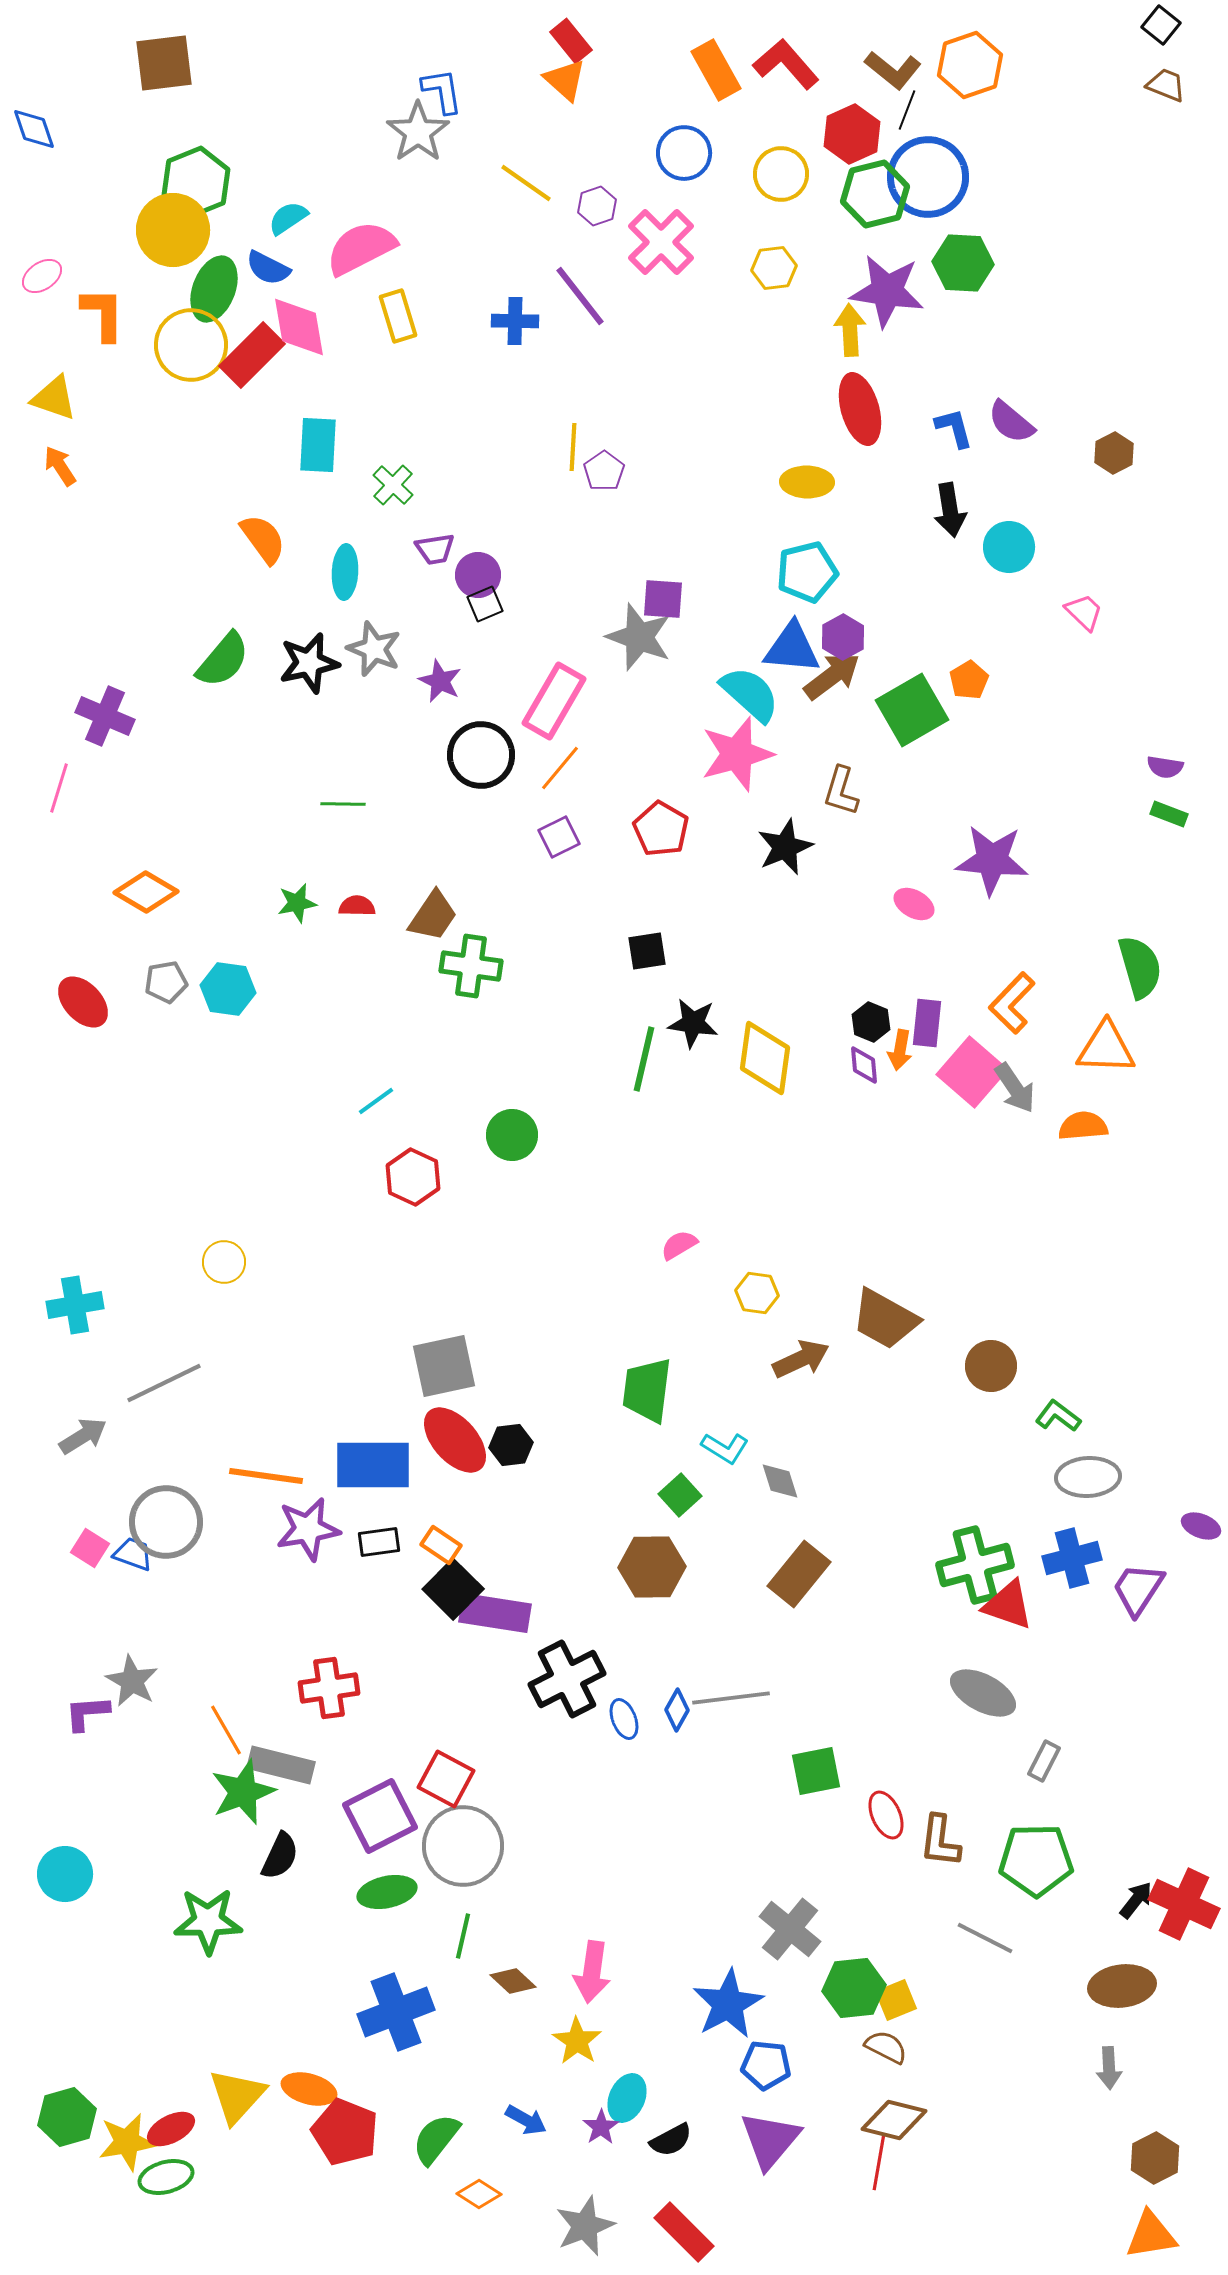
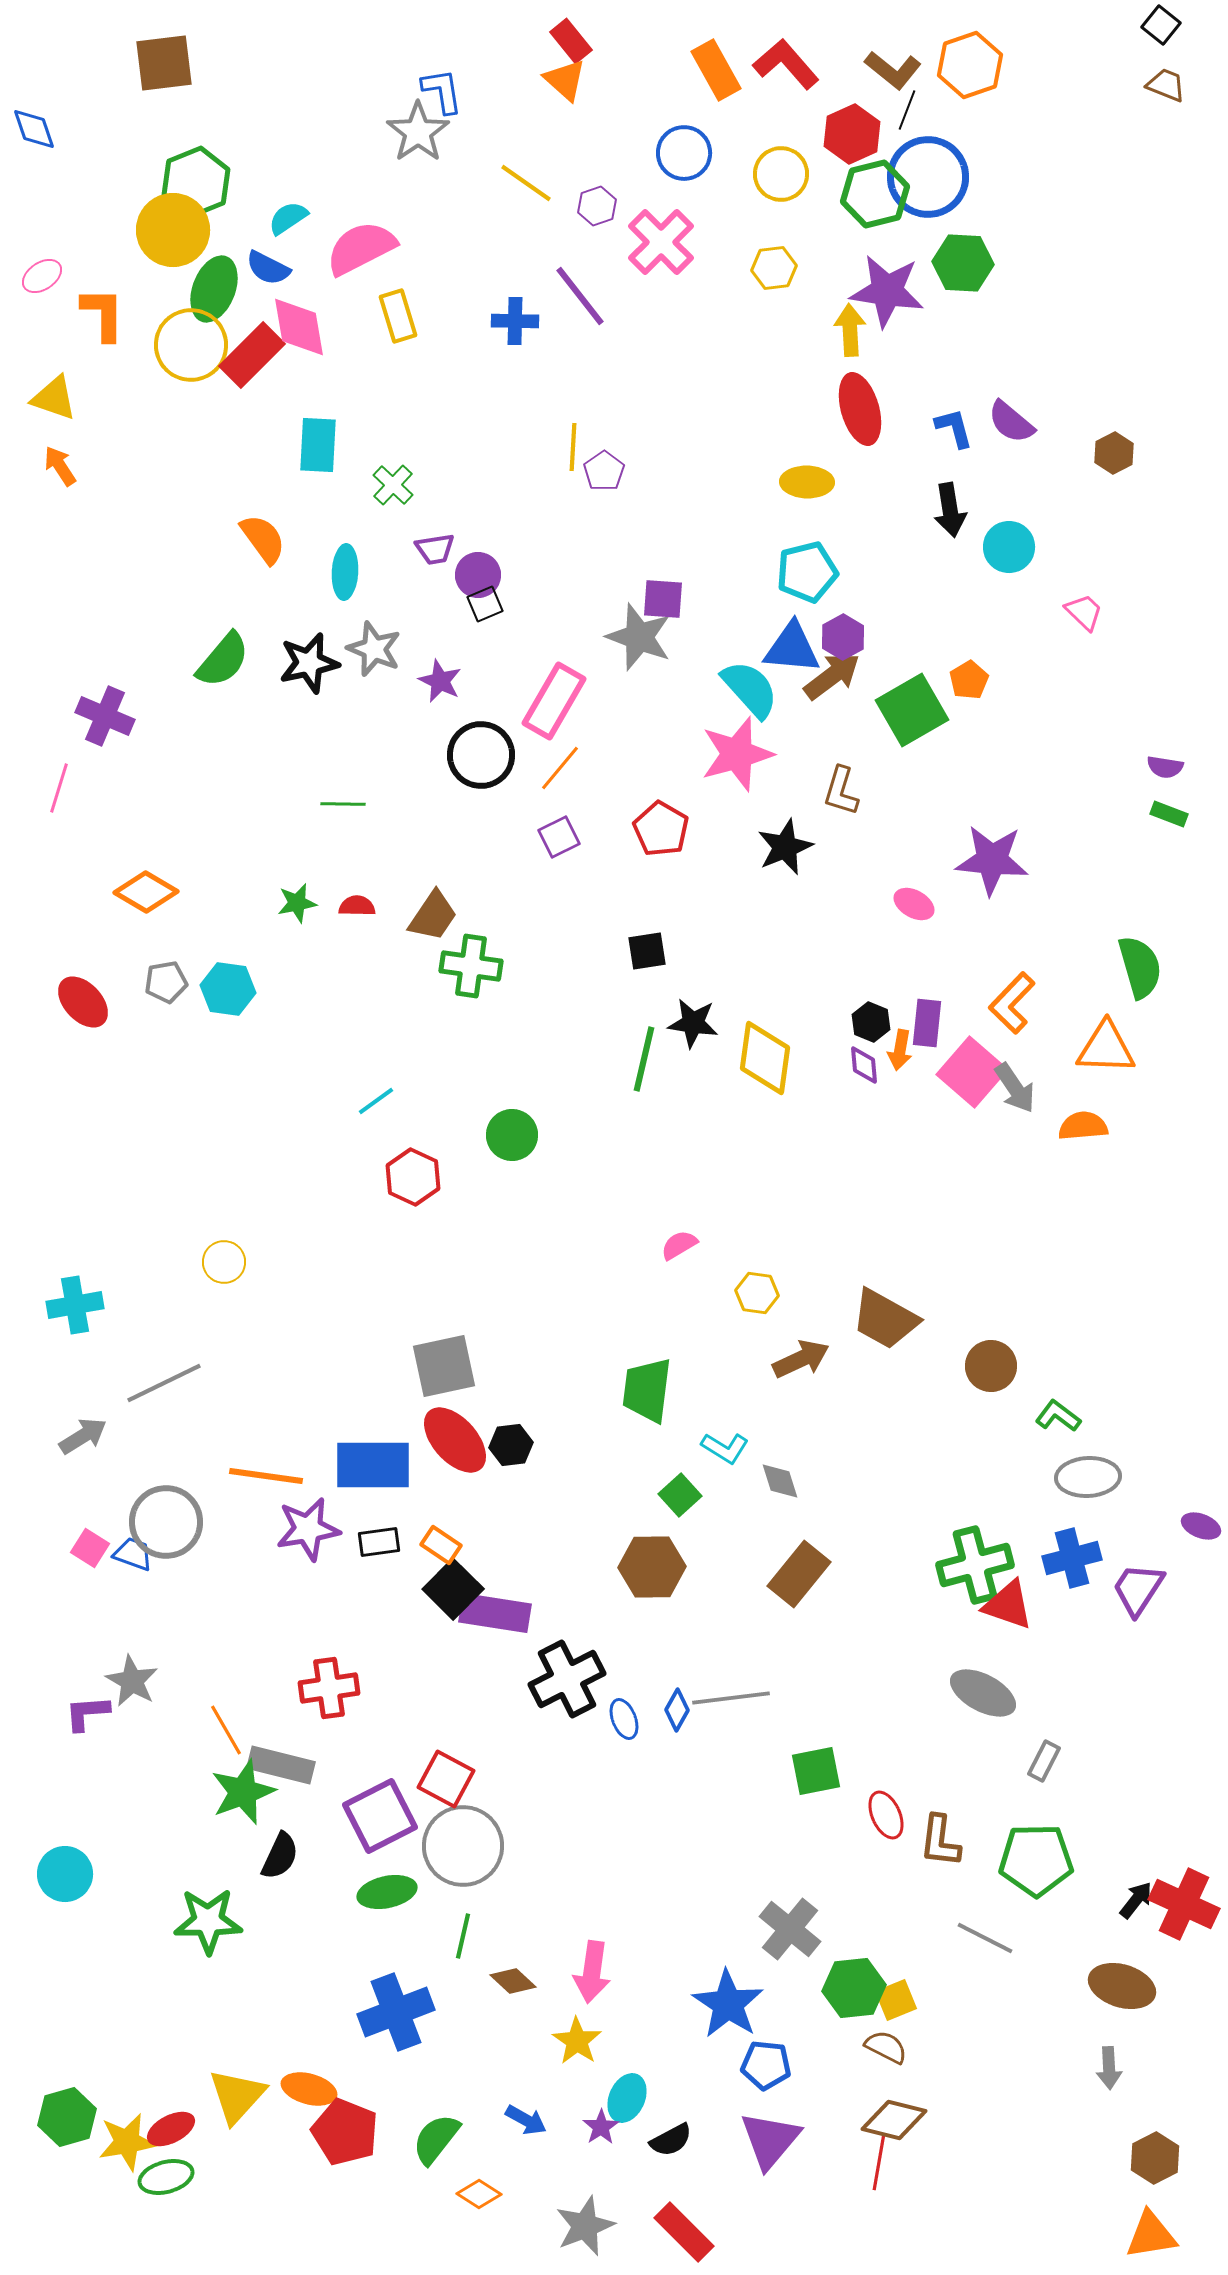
cyan semicircle at (750, 694): moved 5 px up; rotated 6 degrees clockwise
brown ellipse at (1122, 1986): rotated 24 degrees clockwise
blue star at (728, 2004): rotated 10 degrees counterclockwise
